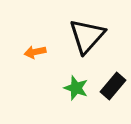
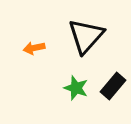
black triangle: moved 1 px left
orange arrow: moved 1 px left, 4 px up
